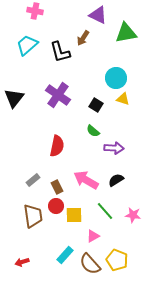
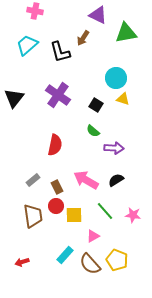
red semicircle: moved 2 px left, 1 px up
